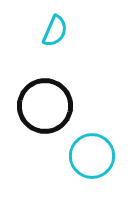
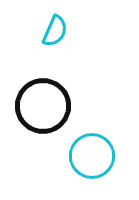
black circle: moved 2 px left
